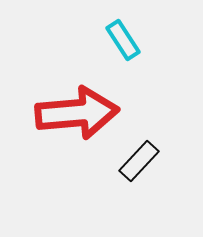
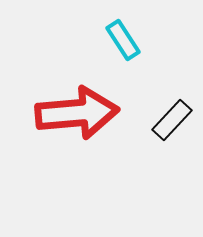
black rectangle: moved 33 px right, 41 px up
